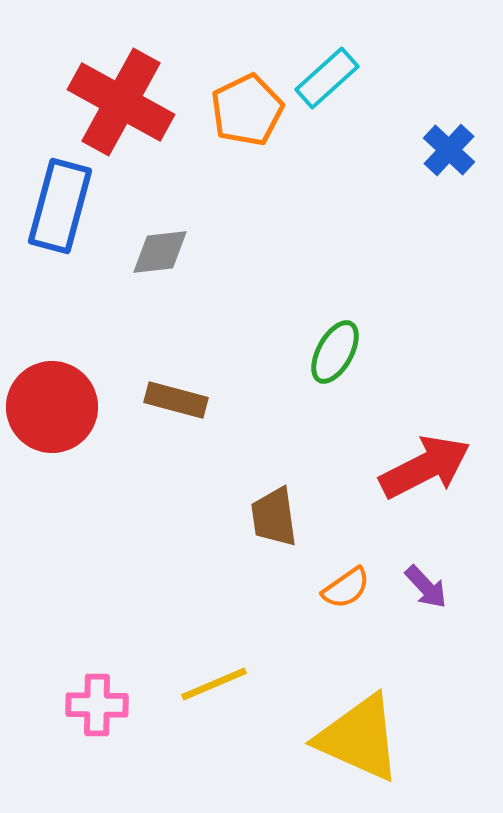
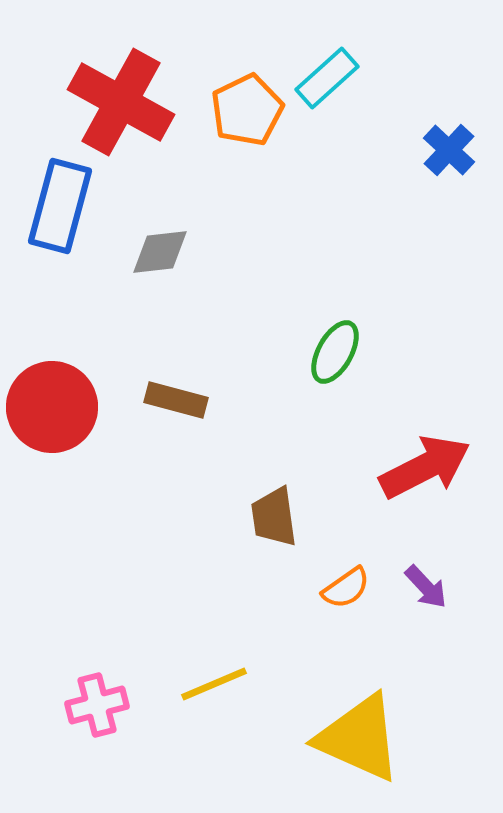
pink cross: rotated 16 degrees counterclockwise
